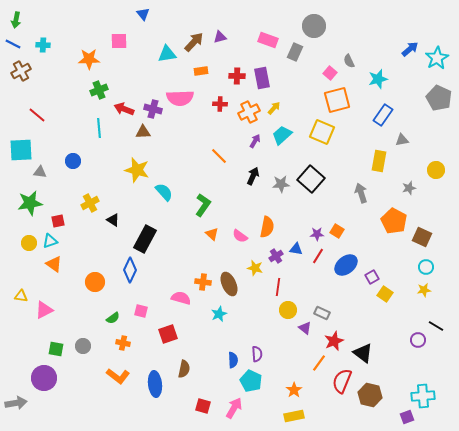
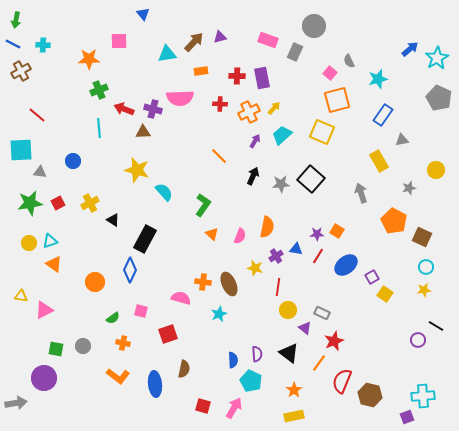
yellow rectangle at (379, 161): rotated 40 degrees counterclockwise
red square at (58, 221): moved 18 px up; rotated 16 degrees counterclockwise
pink semicircle at (240, 236): rotated 105 degrees counterclockwise
black triangle at (363, 353): moved 74 px left
